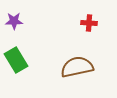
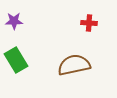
brown semicircle: moved 3 px left, 2 px up
